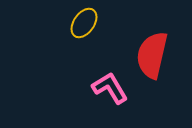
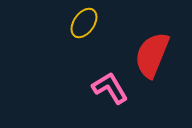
red semicircle: rotated 9 degrees clockwise
